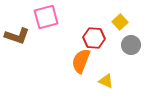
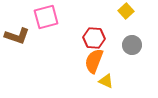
yellow square: moved 6 px right, 11 px up
gray circle: moved 1 px right
orange semicircle: moved 13 px right
